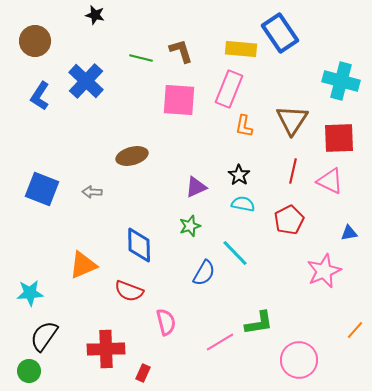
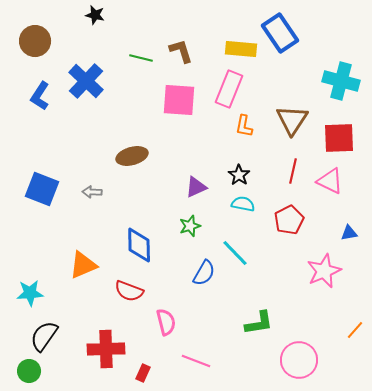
pink line at (220, 342): moved 24 px left, 19 px down; rotated 52 degrees clockwise
